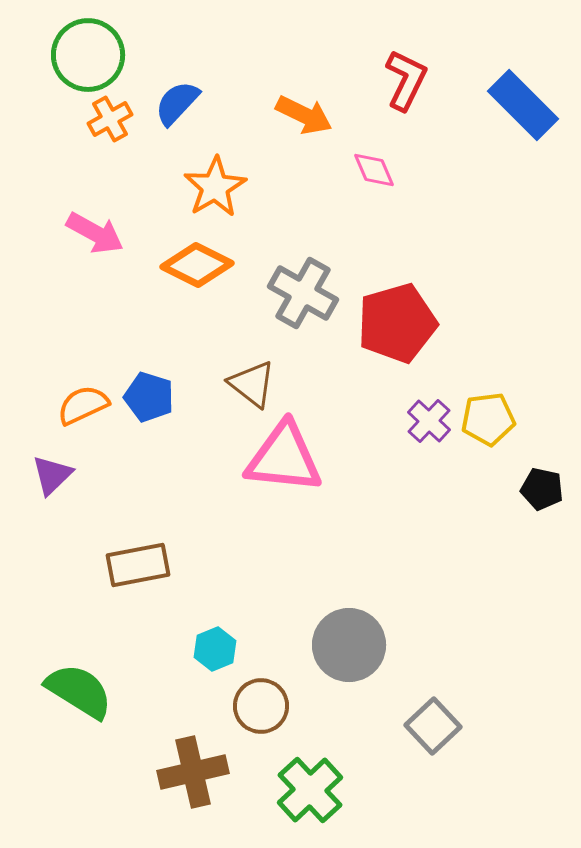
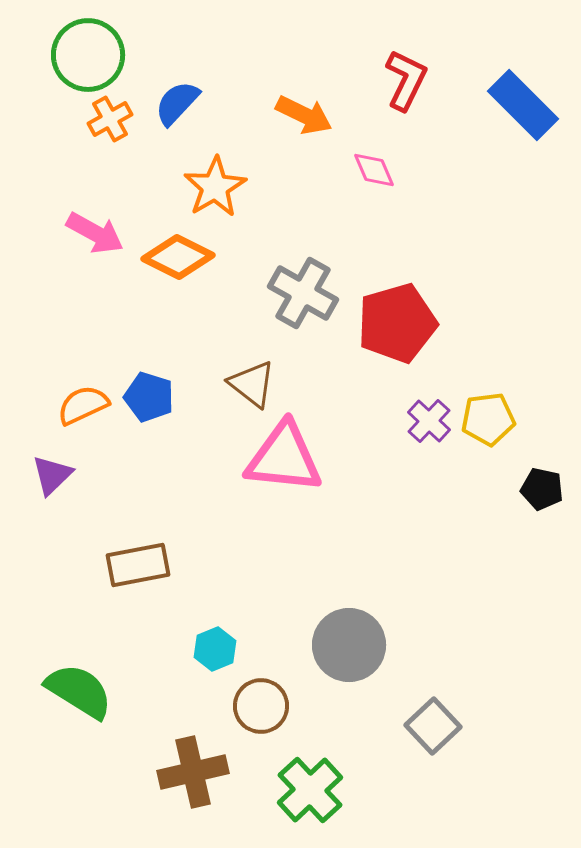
orange diamond: moved 19 px left, 8 px up
